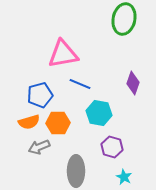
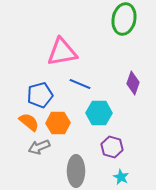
pink triangle: moved 1 px left, 2 px up
cyan hexagon: rotated 10 degrees counterclockwise
orange semicircle: rotated 125 degrees counterclockwise
cyan star: moved 3 px left
